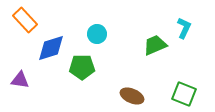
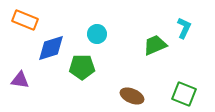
orange rectangle: rotated 25 degrees counterclockwise
